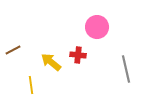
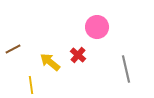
brown line: moved 1 px up
red cross: rotated 35 degrees clockwise
yellow arrow: moved 1 px left
